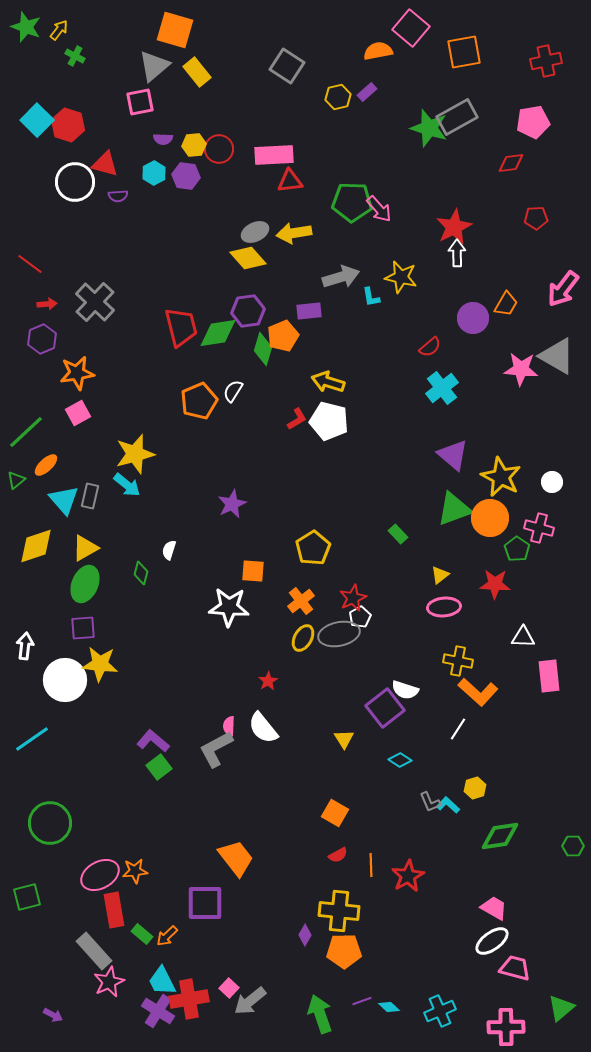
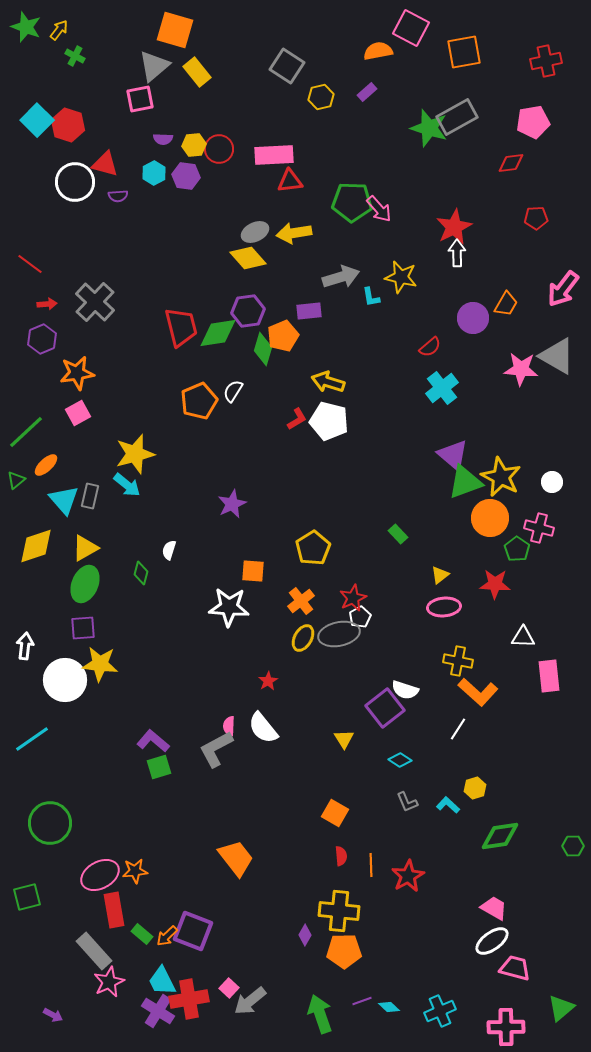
pink square at (411, 28): rotated 12 degrees counterclockwise
yellow hexagon at (338, 97): moved 17 px left
pink square at (140, 102): moved 3 px up
green triangle at (454, 509): moved 11 px right, 27 px up
green square at (159, 767): rotated 20 degrees clockwise
gray L-shape at (430, 802): moved 23 px left
red semicircle at (338, 855): moved 3 px right, 1 px down; rotated 66 degrees counterclockwise
purple square at (205, 903): moved 12 px left, 28 px down; rotated 21 degrees clockwise
